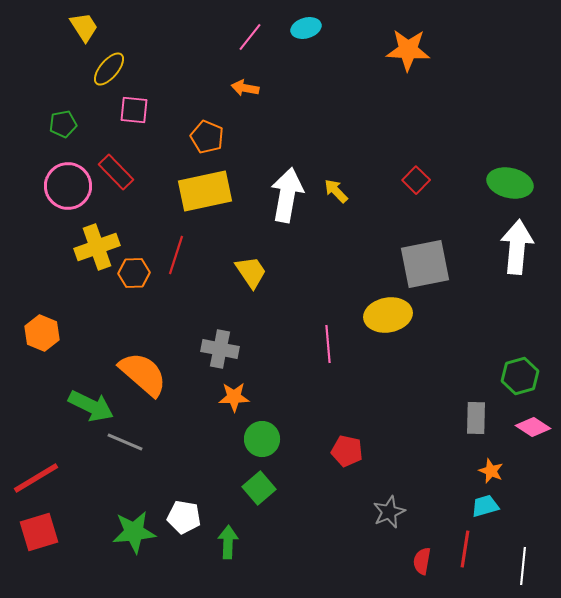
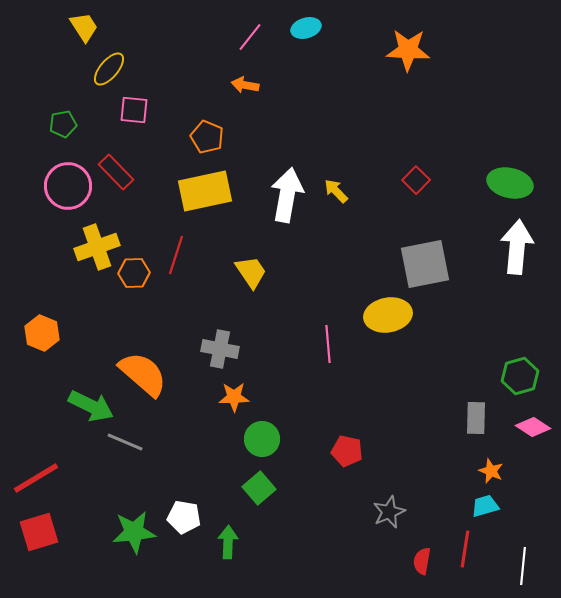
orange arrow at (245, 88): moved 3 px up
